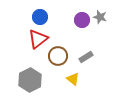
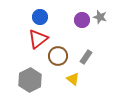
gray rectangle: rotated 24 degrees counterclockwise
